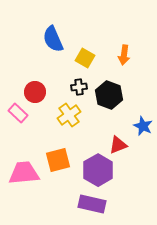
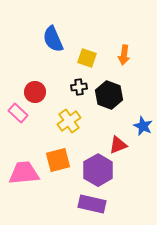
yellow square: moved 2 px right; rotated 12 degrees counterclockwise
yellow cross: moved 6 px down
